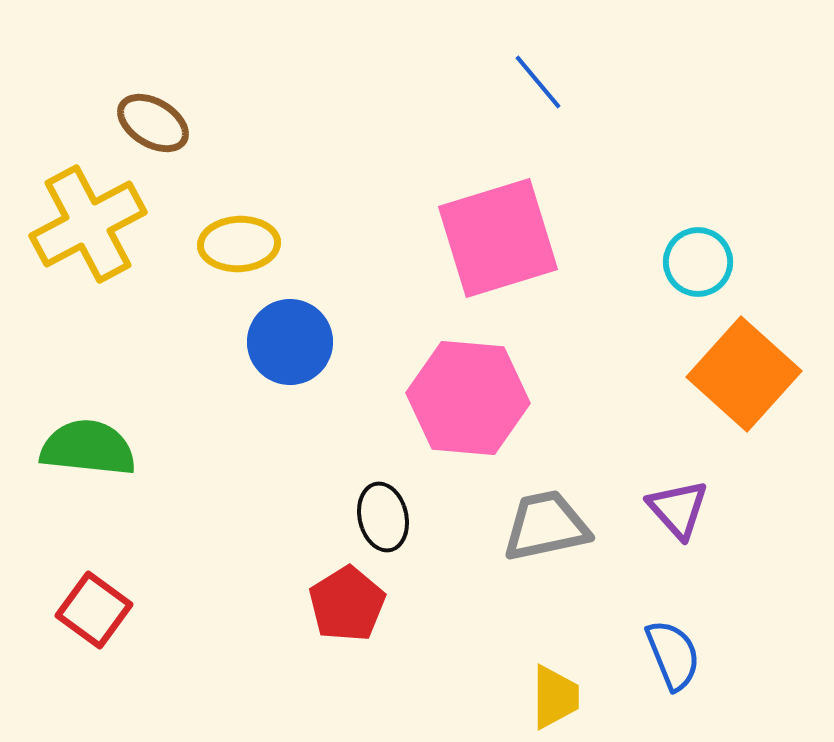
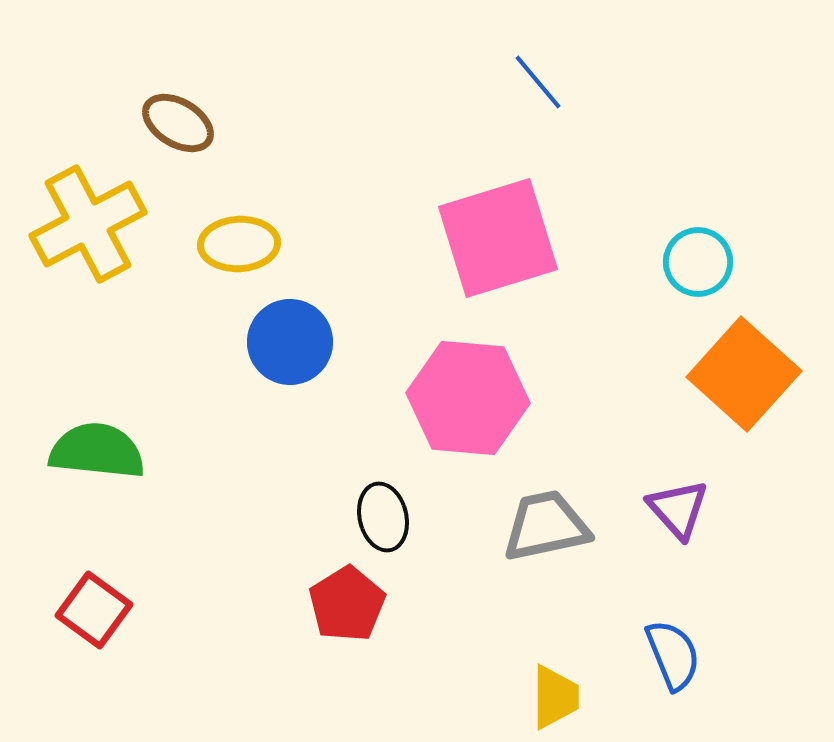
brown ellipse: moved 25 px right
green semicircle: moved 9 px right, 3 px down
